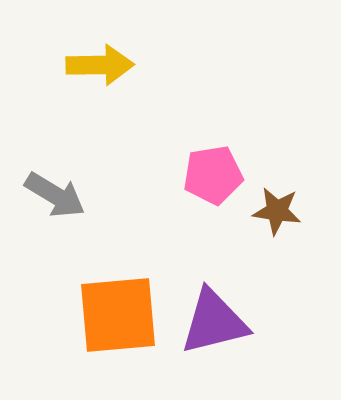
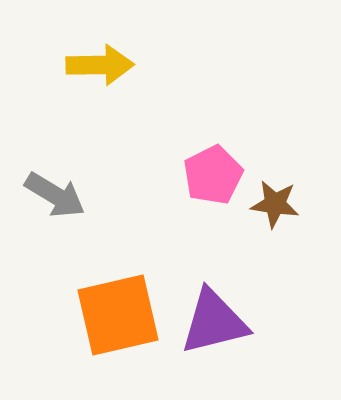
pink pentagon: rotated 18 degrees counterclockwise
brown star: moved 2 px left, 7 px up
orange square: rotated 8 degrees counterclockwise
